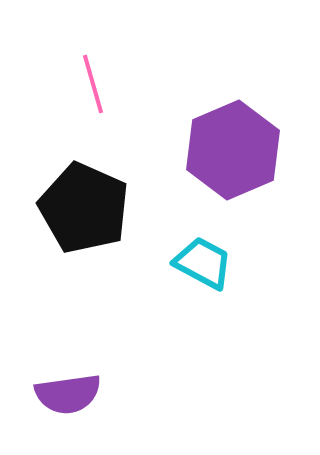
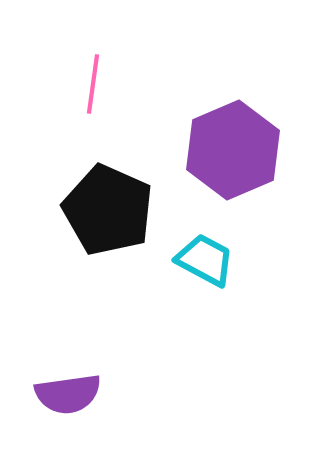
pink line: rotated 24 degrees clockwise
black pentagon: moved 24 px right, 2 px down
cyan trapezoid: moved 2 px right, 3 px up
